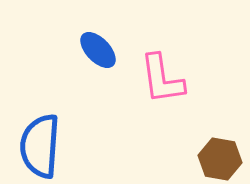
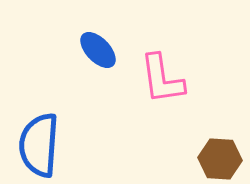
blue semicircle: moved 1 px left, 1 px up
brown hexagon: rotated 6 degrees counterclockwise
